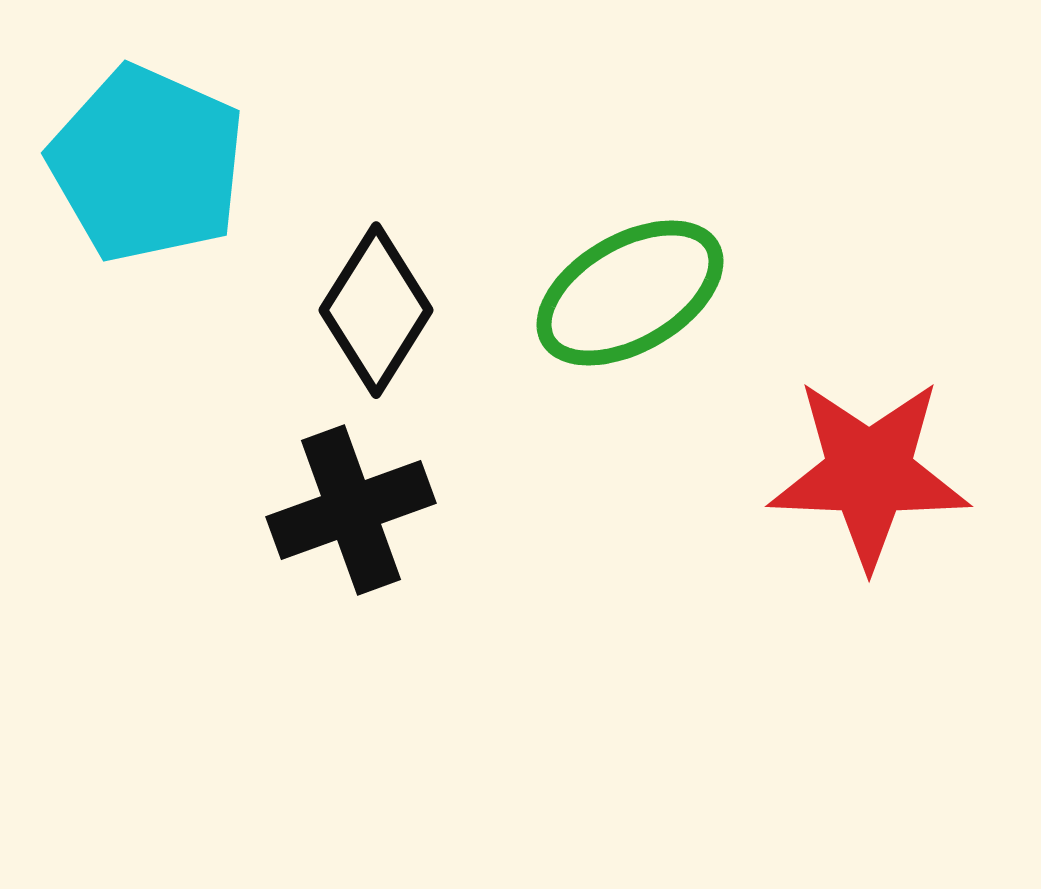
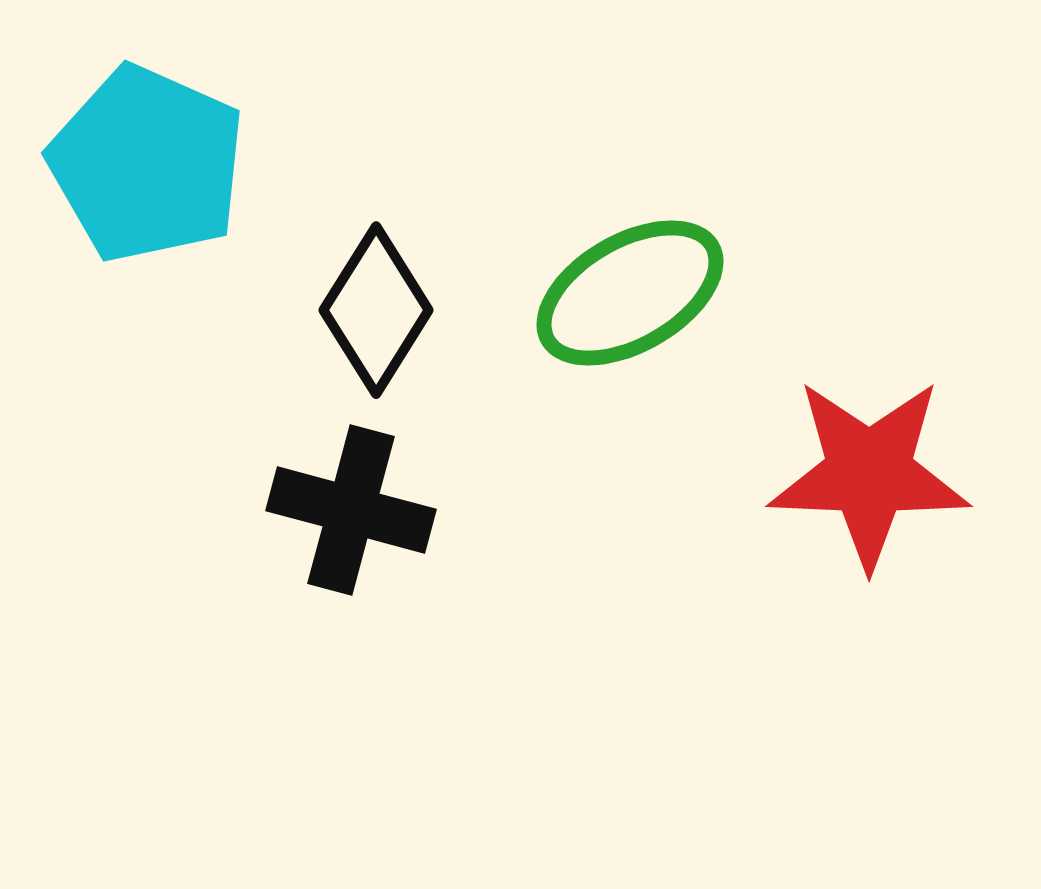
black cross: rotated 35 degrees clockwise
